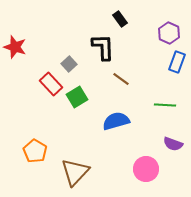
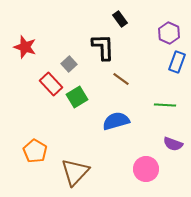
red star: moved 10 px right
